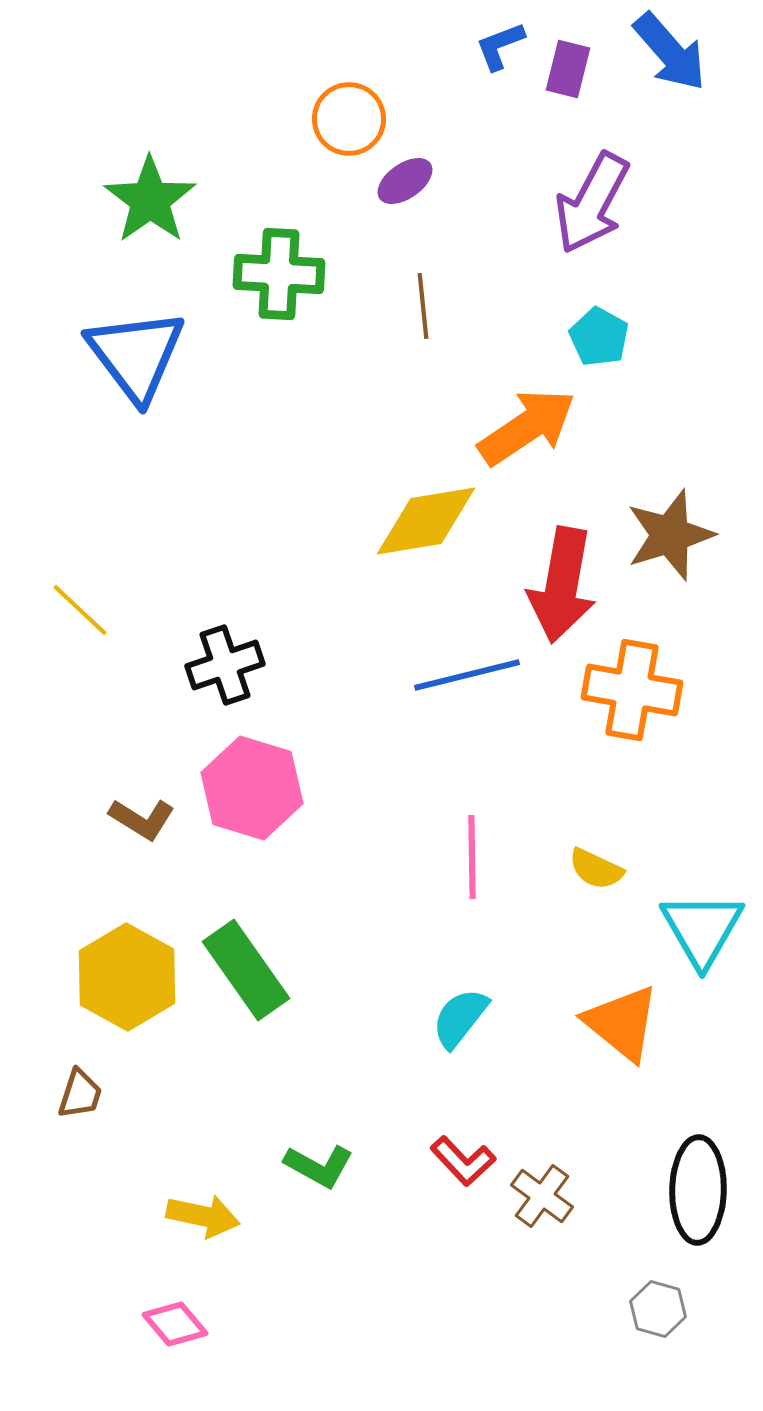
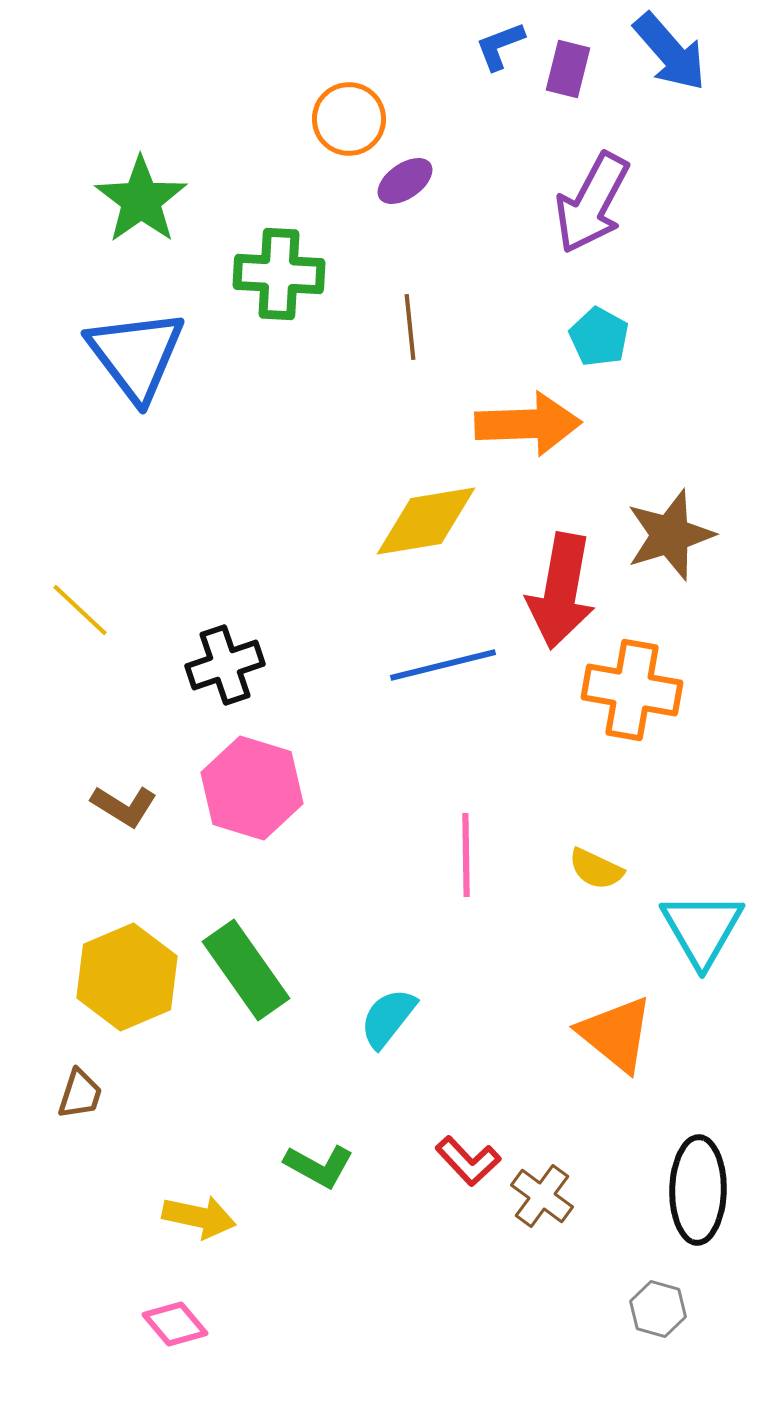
green star: moved 9 px left
brown line: moved 13 px left, 21 px down
orange arrow: moved 1 px right, 3 px up; rotated 32 degrees clockwise
red arrow: moved 1 px left, 6 px down
blue line: moved 24 px left, 10 px up
brown L-shape: moved 18 px left, 13 px up
pink line: moved 6 px left, 2 px up
yellow hexagon: rotated 8 degrees clockwise
cyan semicircle: moved 72 px left
orange triangle: moved 6 px left, 11 px down
red L-shape: moved 5 px right
yellow arrow: moved 4 px left, 1 px down
